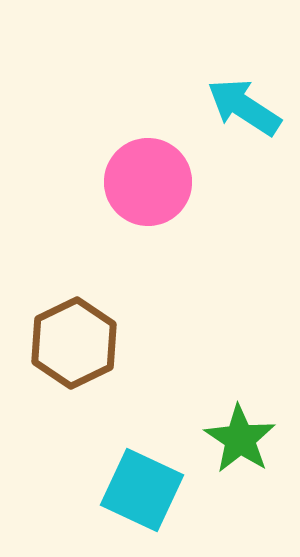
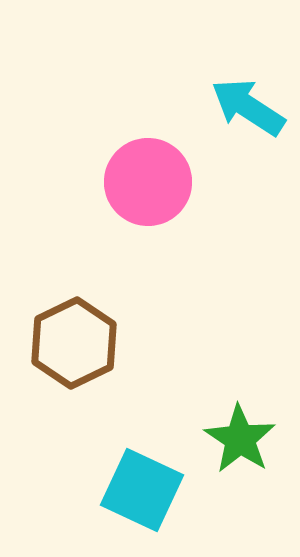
cyan arrow: moved 4 px right
